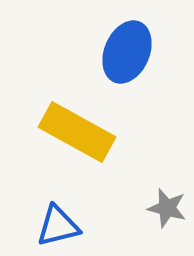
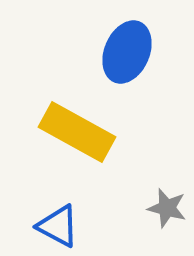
blue triangle: rotated 42 degrees clockwise
